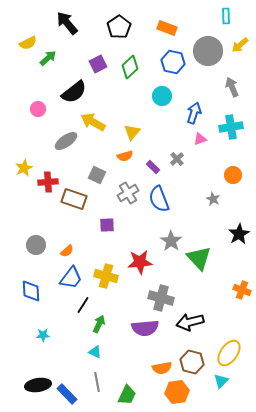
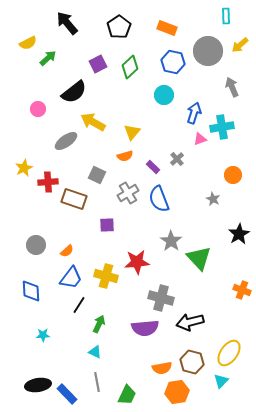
cyan circle at (162, 96): moved 2 px right, 1 px up
cyan cross at (231, 127): moved 9 px left
red star at (140, 262): moved 3 px left
black line at (83, 305): moved 4 px left
